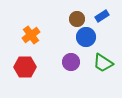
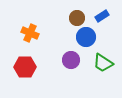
brown circle: moved 1 px up
orange cross: moved 1 px left, 2 px up; rotated 30 degrees counterclockwise
purple circle: moved 2 px up
